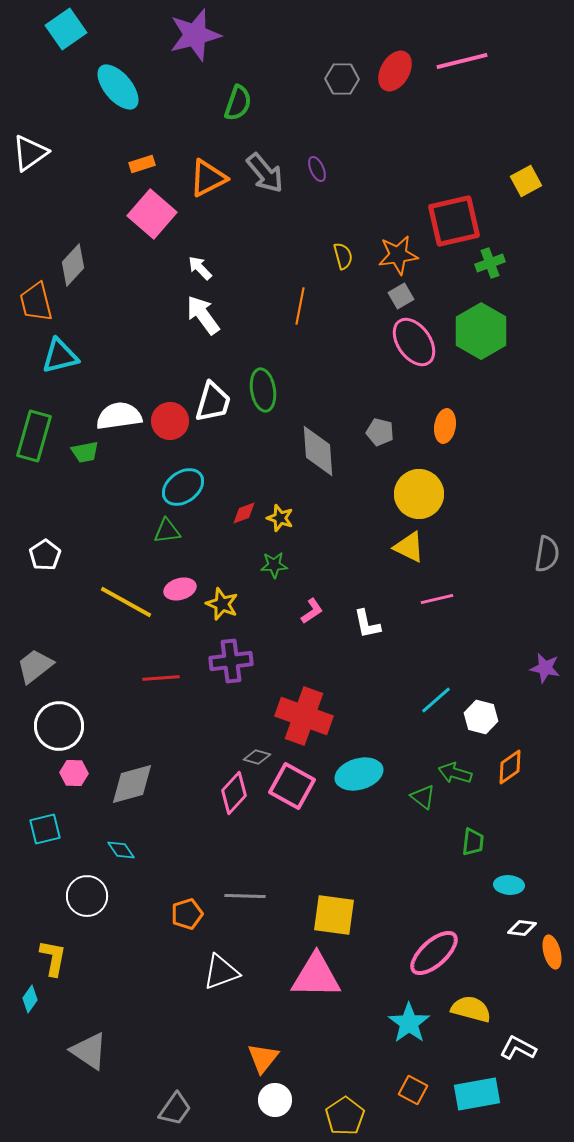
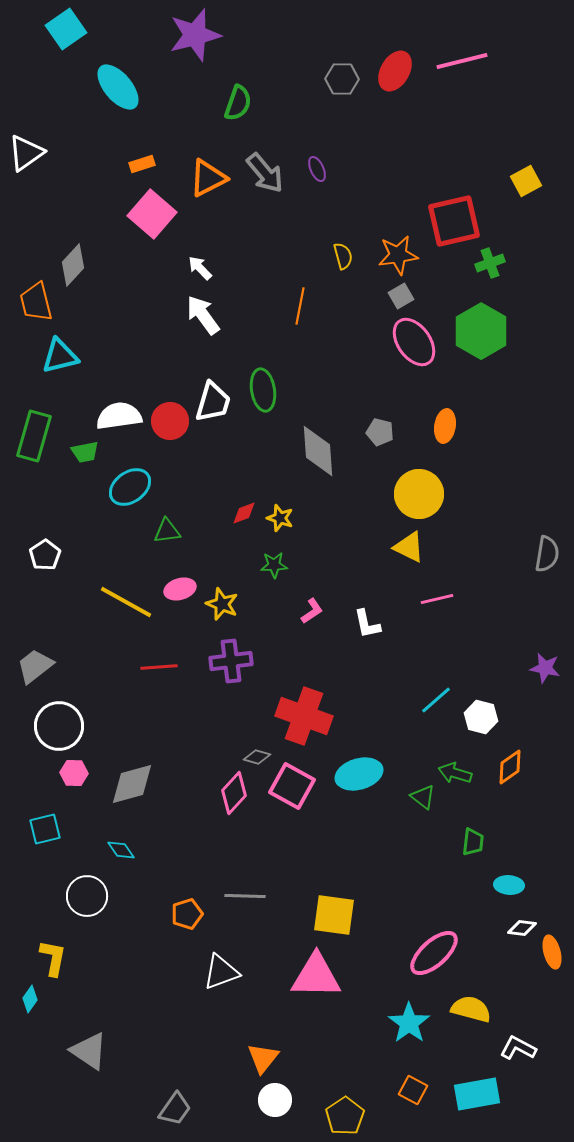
white triangle at (30, 153): moved 4 px left
cyan ellipse at (183, 487): moved 53 px left
red line at (161, 678): moved 2 px left, 11 px up
